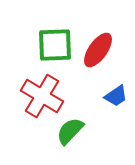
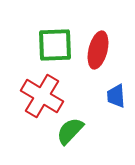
red ellipse: rotated 21 degrees counterclockwise
blue trapezoid: rotated 120 degrees clockwise
